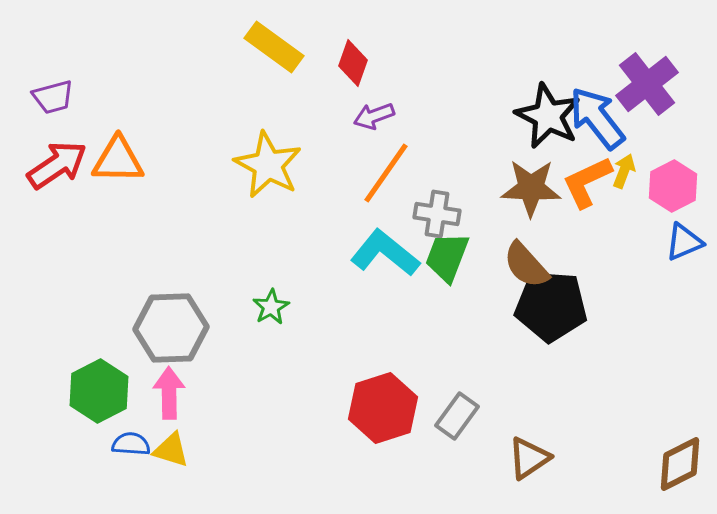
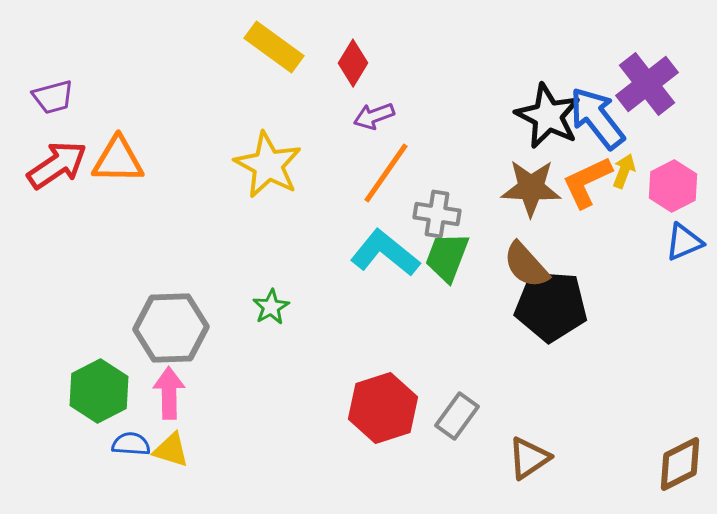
red diamond: rotated 12 degrees clockwise
